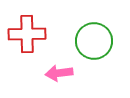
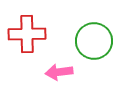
pink arrow: moved 1 px up
